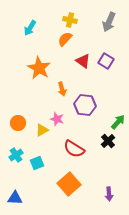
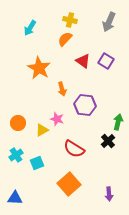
green arrow: rotated 28 degrees counterclockwise
